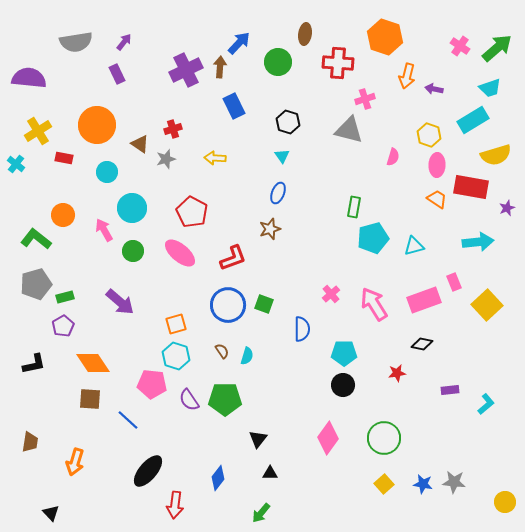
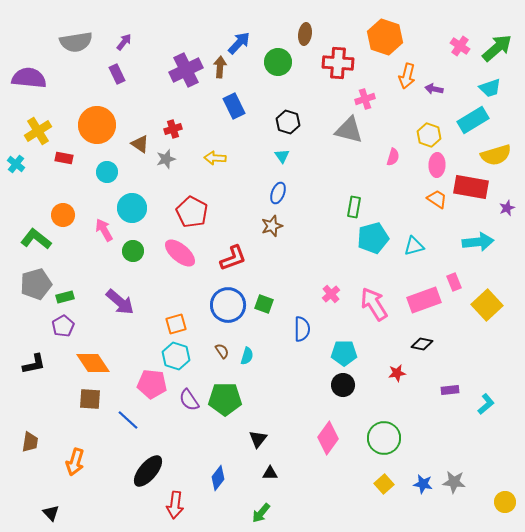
brown star at (270, 229): moved 2 px right, 3 px up
